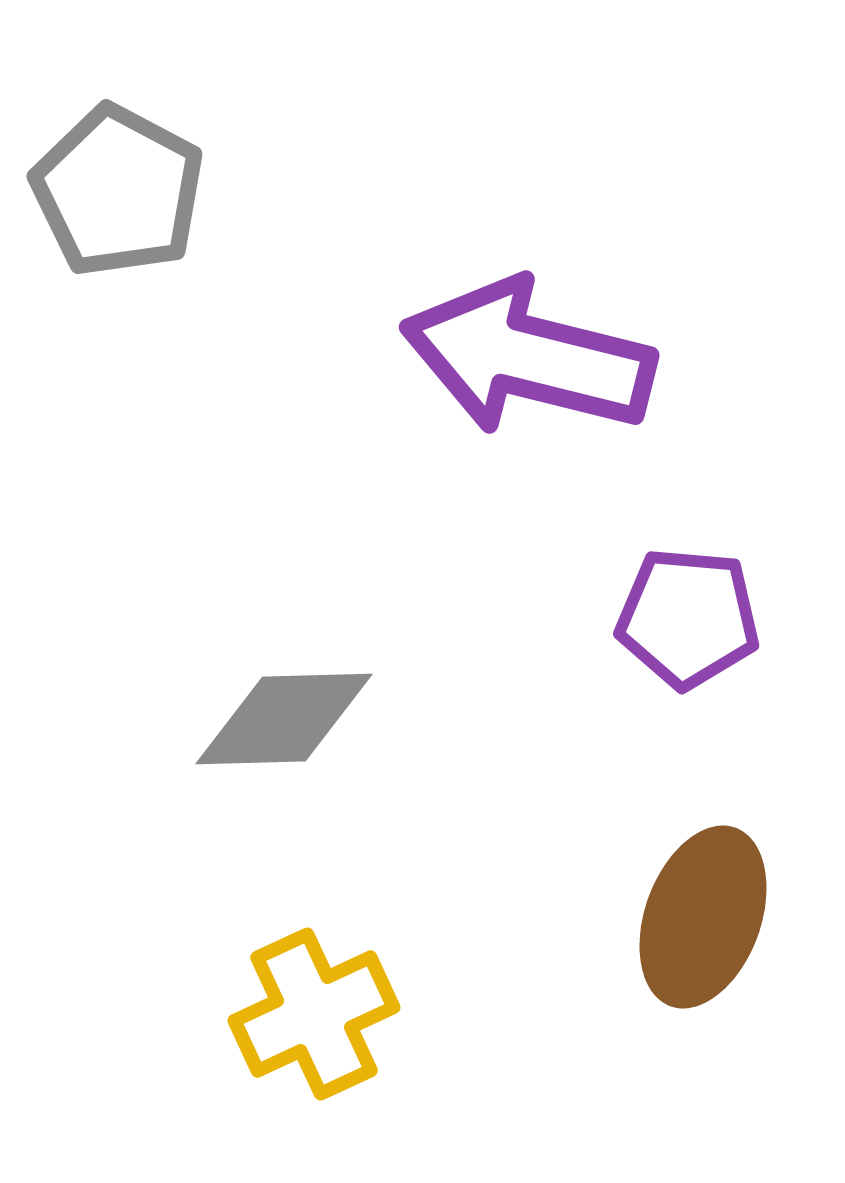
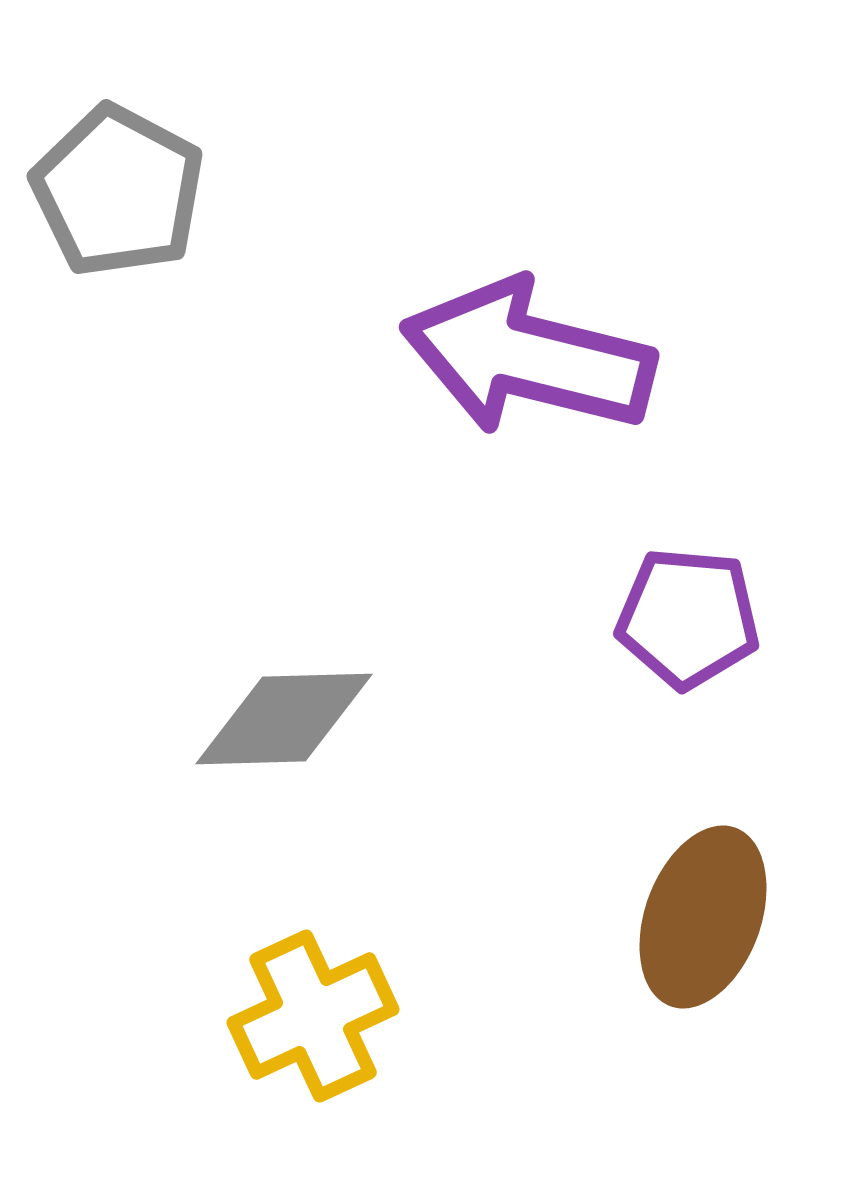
yellow cross: moved 1 px left, 2 px down
